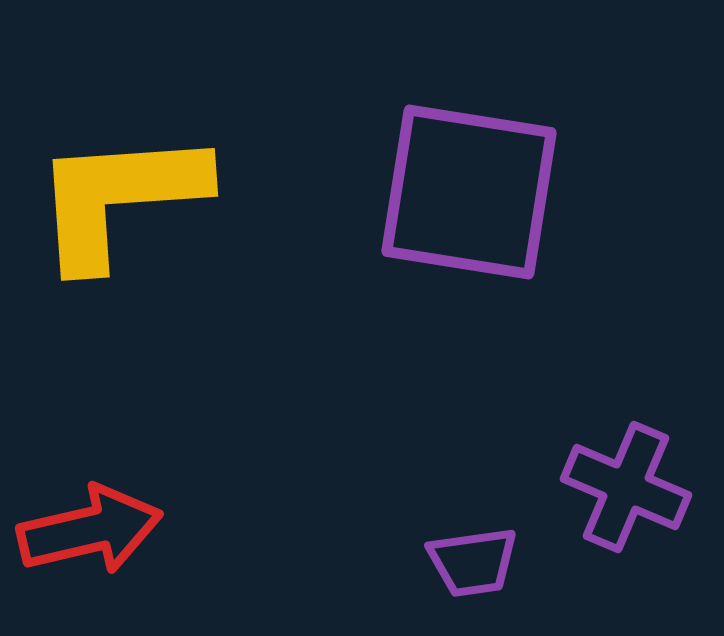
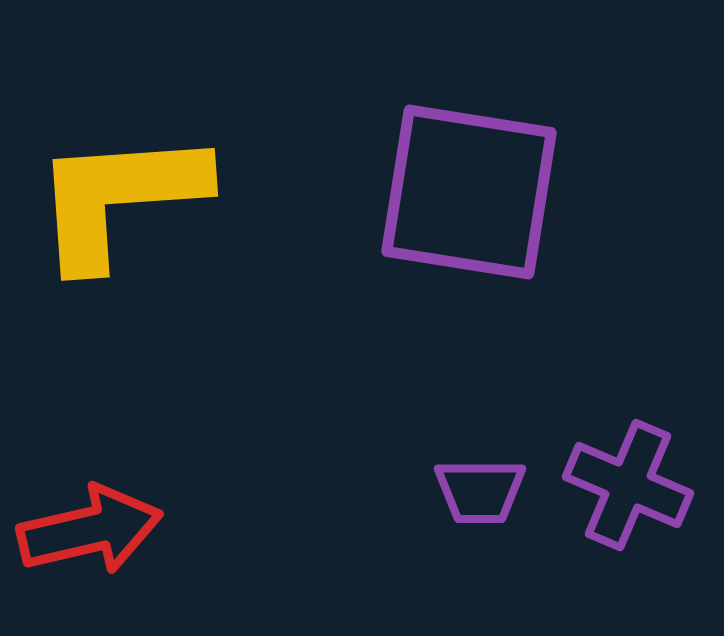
purple cross: moved 2 px right, 2 px up
purple trapezoid: moved 7 px right, 71 px up; rotated 8 degrees clockwise
